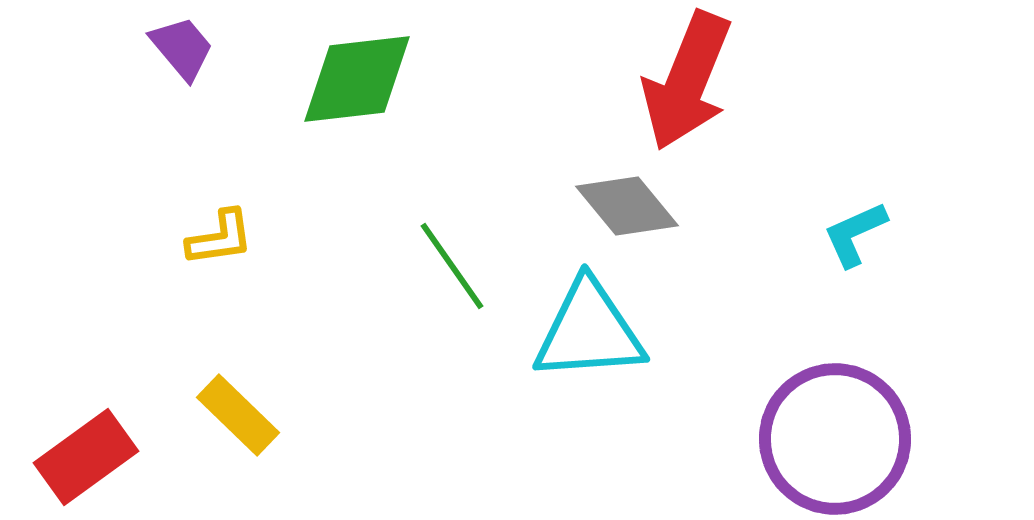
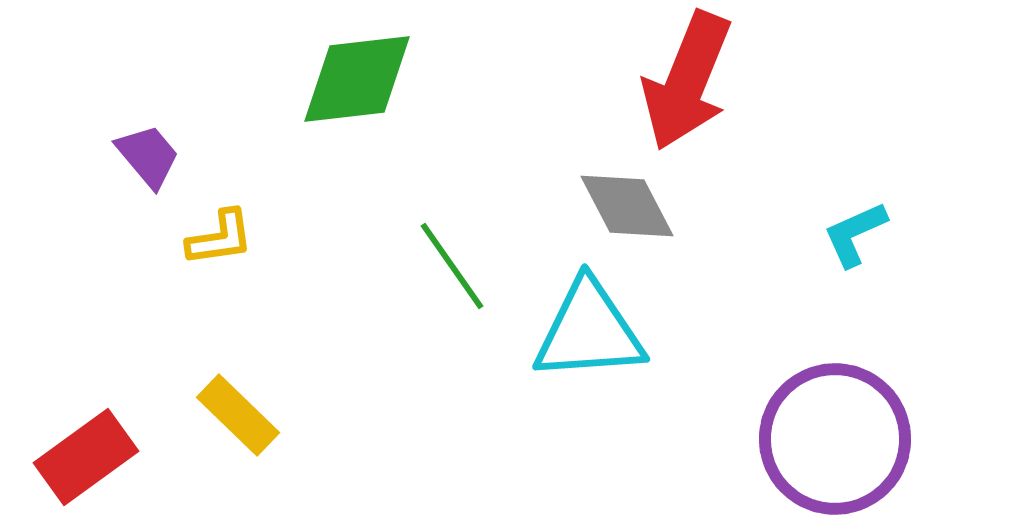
purple trapezoid: moved 34 px left, 108 px down
gray diamond: rotated 12 degrees clockwise
